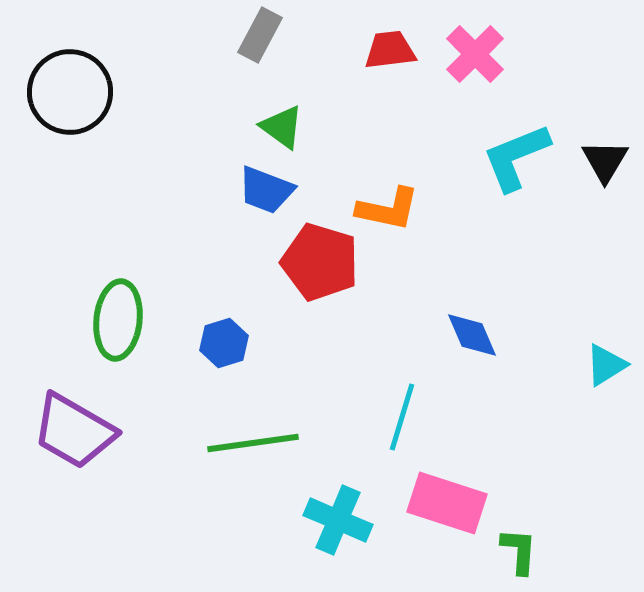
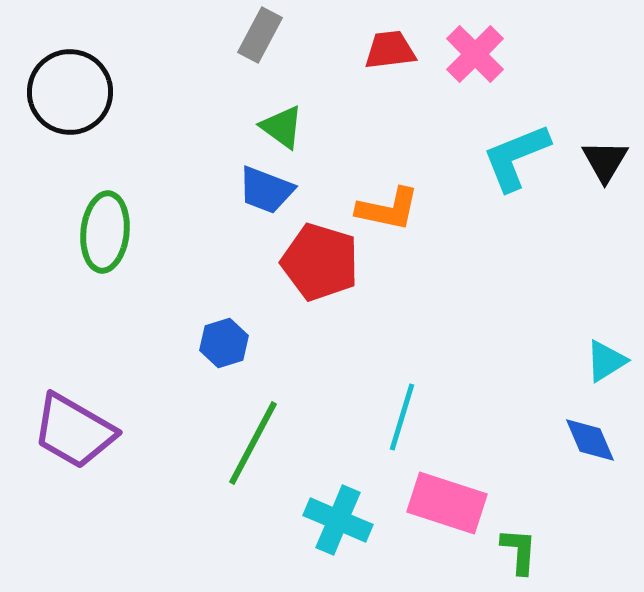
green ellipse: moved 13 px left, 88 px up
blue diamond: moved 118 px right, 105 px down
cyan triangle: moved 4 px up
green line: rotated 54 degrees counterclockwise
